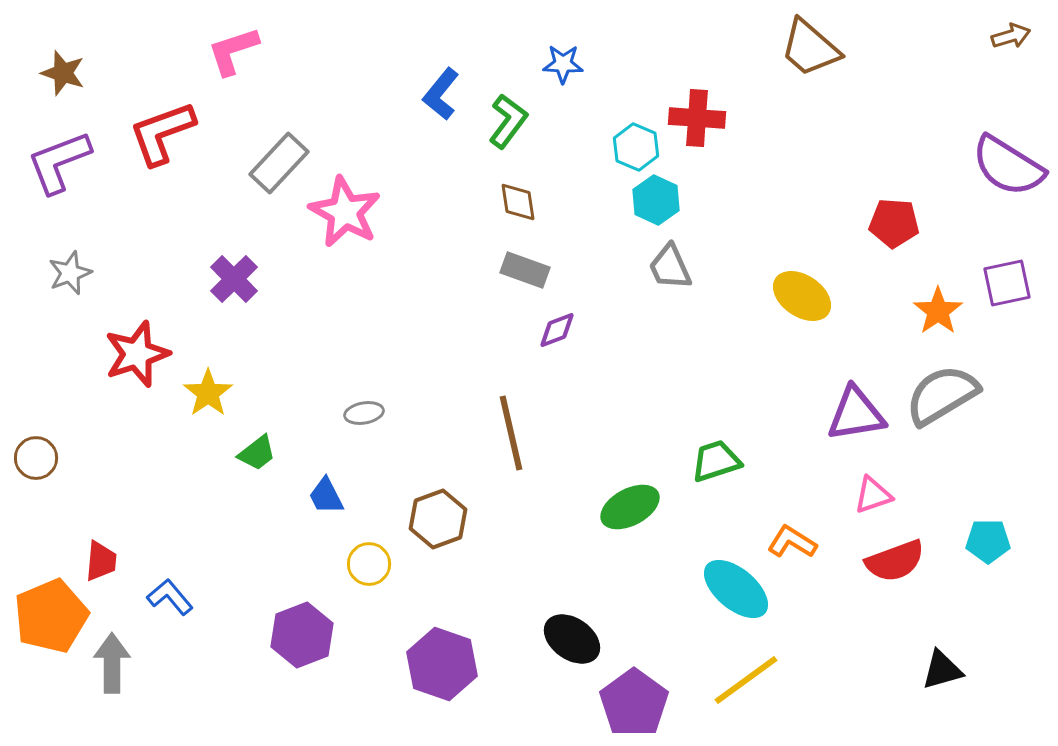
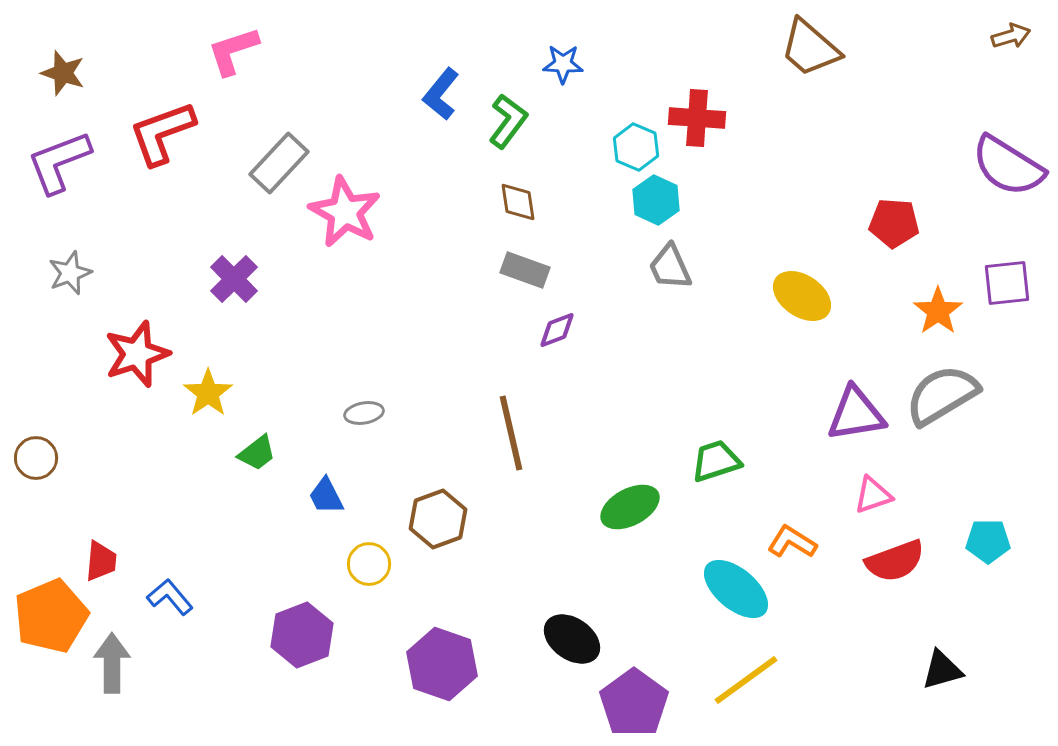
purple square at (1007, 283): rotated 6 degrees clockwise
